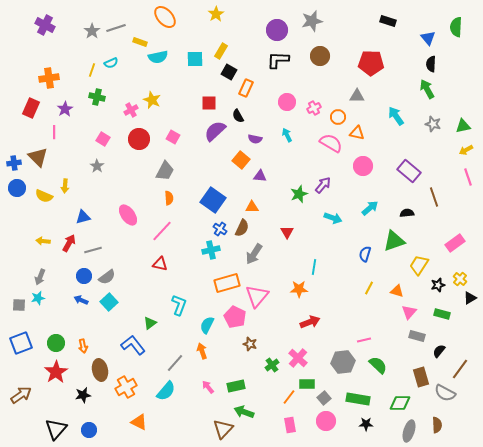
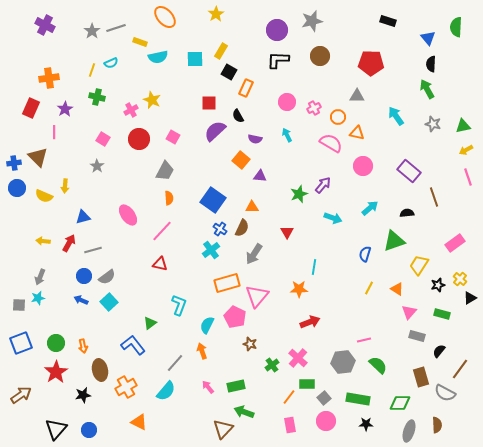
cyan cross at (211, 250): rotated 24 degrees counterclockwise
orange triangle at (397, 291): moved 2 px up; rotated 16 degrees clockwise
